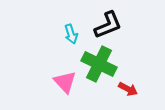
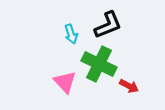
red arrow: moved 1 px right, 3 px up
